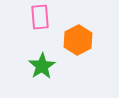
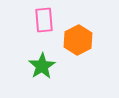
pink rectangle: moved 4 px right, 3 px down
